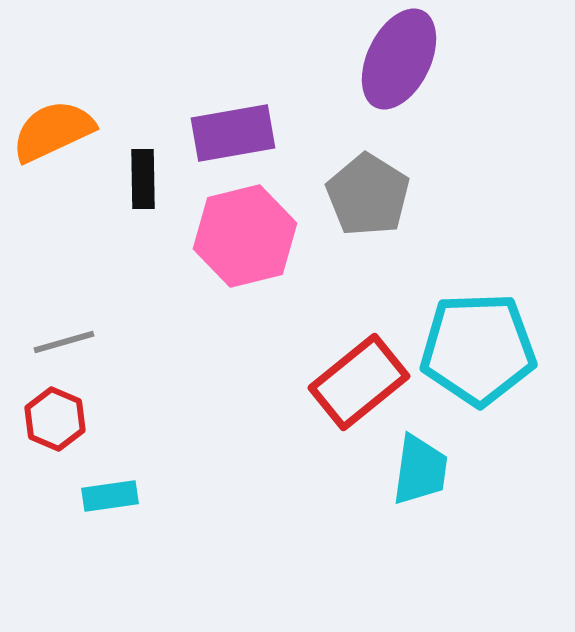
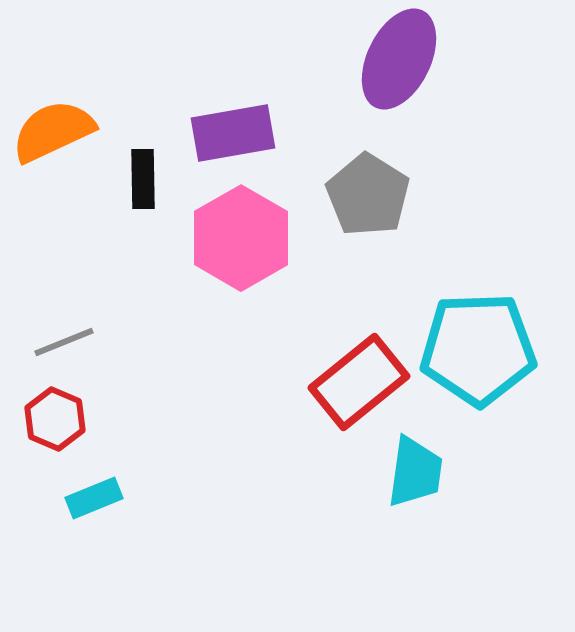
pink hexagon: moved 4 px left, 2 px down; rotated 16 degrees counterclockwise
gray line: rotated 6 degrees counterclockwise
cyan trapezoid: moved 5 px left, 2 px down
cyan rectangle: moved 16 px left, 2 px down; rotated 14 degrees counterclockwise
